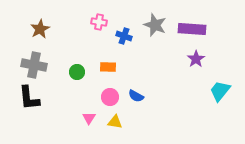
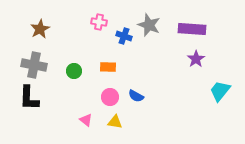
gray star: moved 6 px left
green circle: moved 3 px left, 1 px up
black L-shape: rotated 8 degrees clockwise
pink triangle: moved 3 px left, 2 px down; rotated 24 degrees counterclockwise
